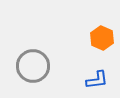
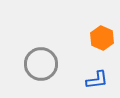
gray circle: moved 8 px right, 2 px up
